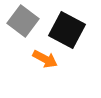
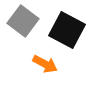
orange arrow: moved 5 px down
